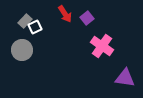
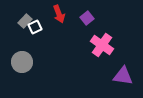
red arrow: moved 6 px left; rotated 12 degrees clockwise
pink cross: moved 1 px up
gray circle: moved 12 px down
purple triangle: moved 2 px left, 2 px up
